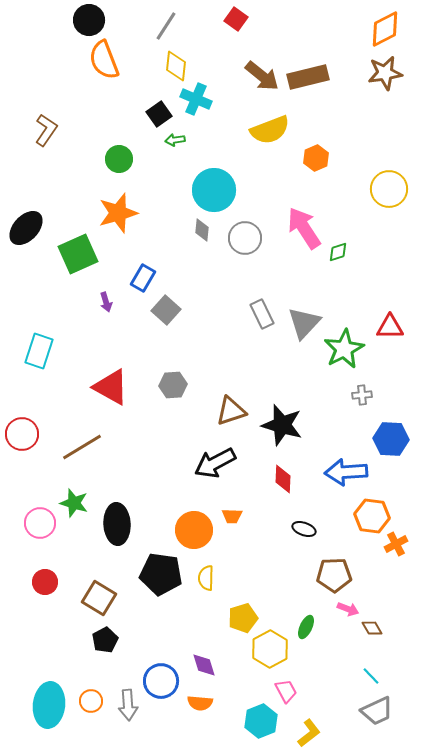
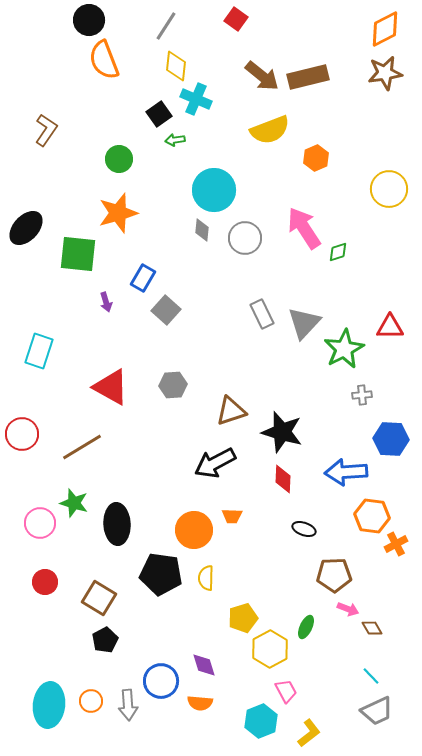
green square at (78, 254): rotated 30 degrees clockwise
black star at (282, 425): moved 7 px down
